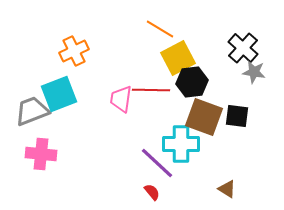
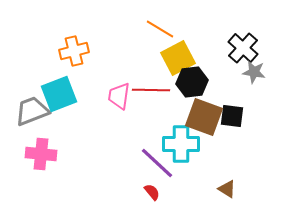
orange cross: rotated 12 degrees clockwise
pink trapezoid: moved 2 px left, 3 px up
black square: moved 5 px left
